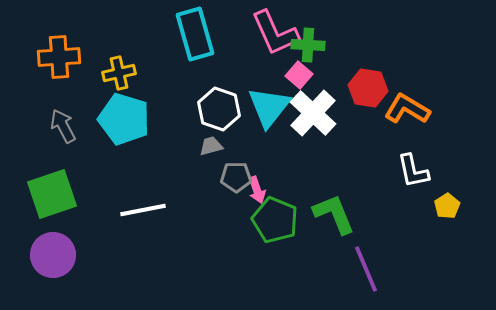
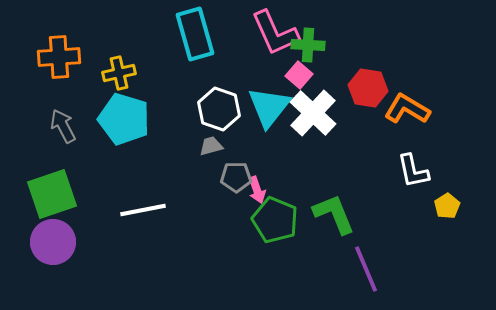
purple circle: moved 13 px up
